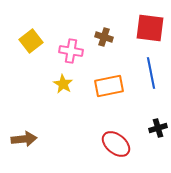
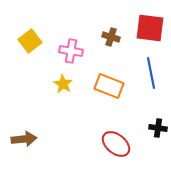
brown cross: moved 7 px right
yellow square: moved 1 px left
orange rectangle: rotated 32 degrees clockwise
black cross: rotated 24 degrees clockwise
